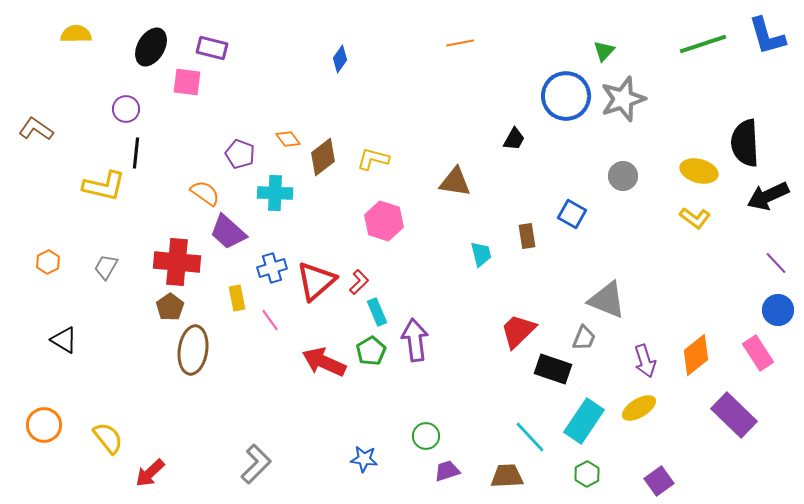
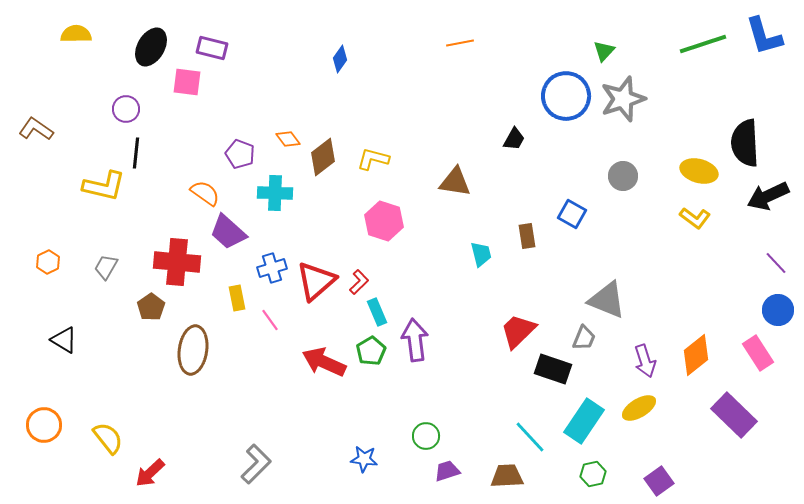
blue L-shape at (767, 36): moved 3 px left
brown pentagon at (170, 307): moved 19 px left
green hexagon at (587, 474): moved 6 px right; rotated 15 degrees clockwise
